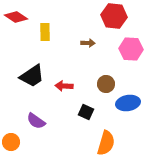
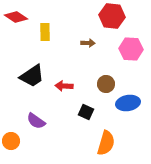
red hexagon: moved 2 px left
orange circle: moved 1 px up
